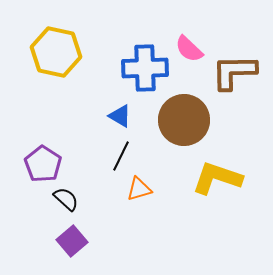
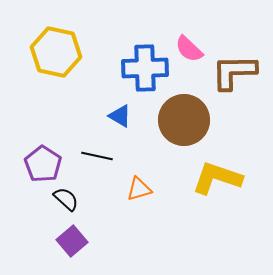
black line: moved 24 px left; rotated 76 degrees clockwise
